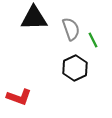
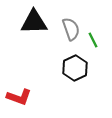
black triangle: moved 4 px down
